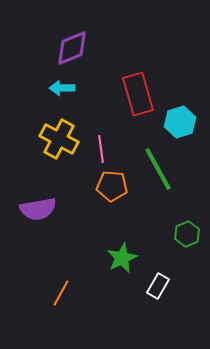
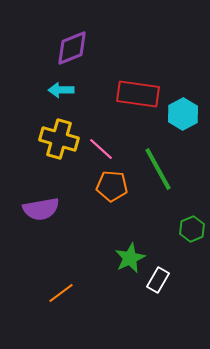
cyan arrow: moved 1 px left, 2 px down
red rectangle: rotated 66 degrees counterclockwise
cyan hexagon: moved 3 px right, 8 px up; rotated 12 degrees counterclockwise
yellow cross: rotated 12 degrees counterclockwise
pink line: rotated 40 degrees counterclockwise
purple semicircle: moved 3 px right
green hexagon: moved 5 px right, 5 px up
green star: moved 8 px right
white rectangle: moved 6 px up
orange line: rotated 24 degrees clockwise
